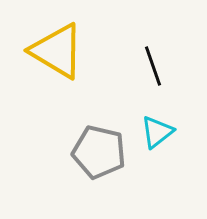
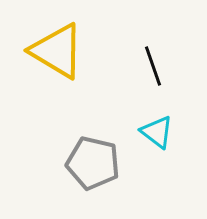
cyan triangle: rotated 45 degrees counterclockwise
gray pentagon: moved 6 px left, 11 px down
